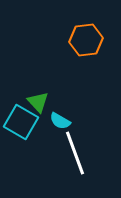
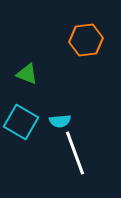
green triangle: moved 11 px left, 28 px up; rotated 25 degrees counterclockwise
cyan semicircle: rotated 35 degrees counterclockwise
